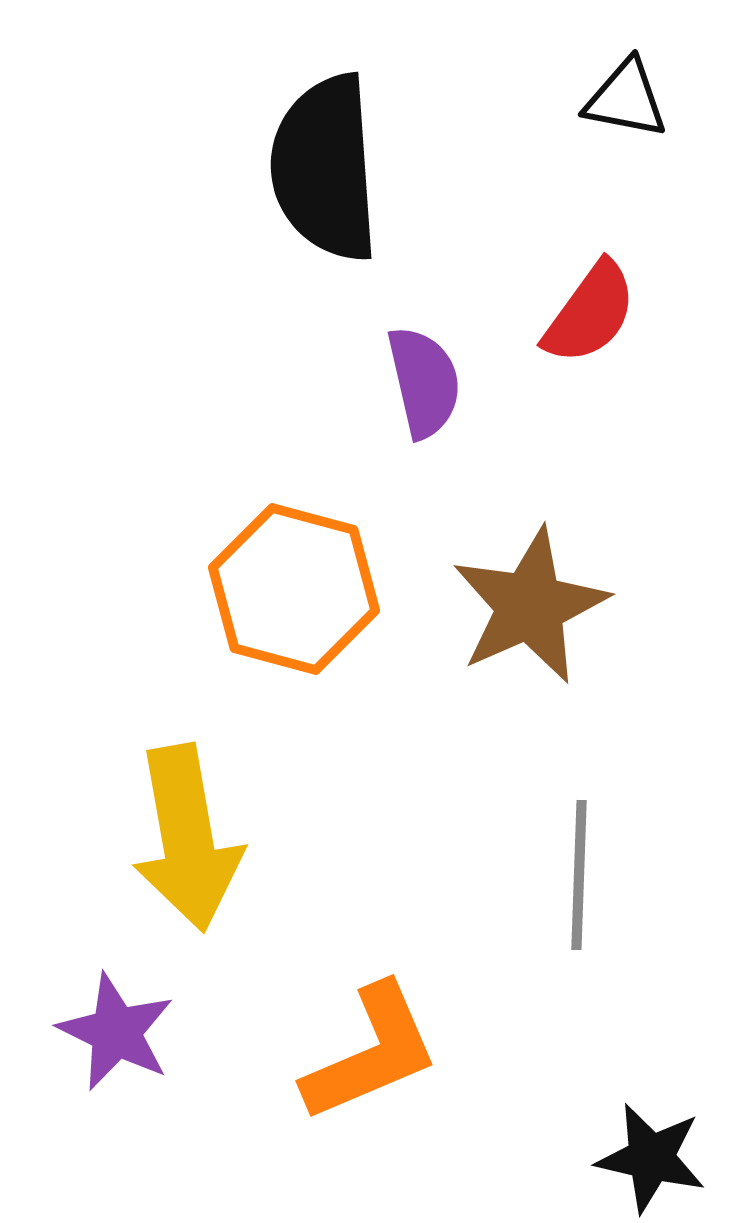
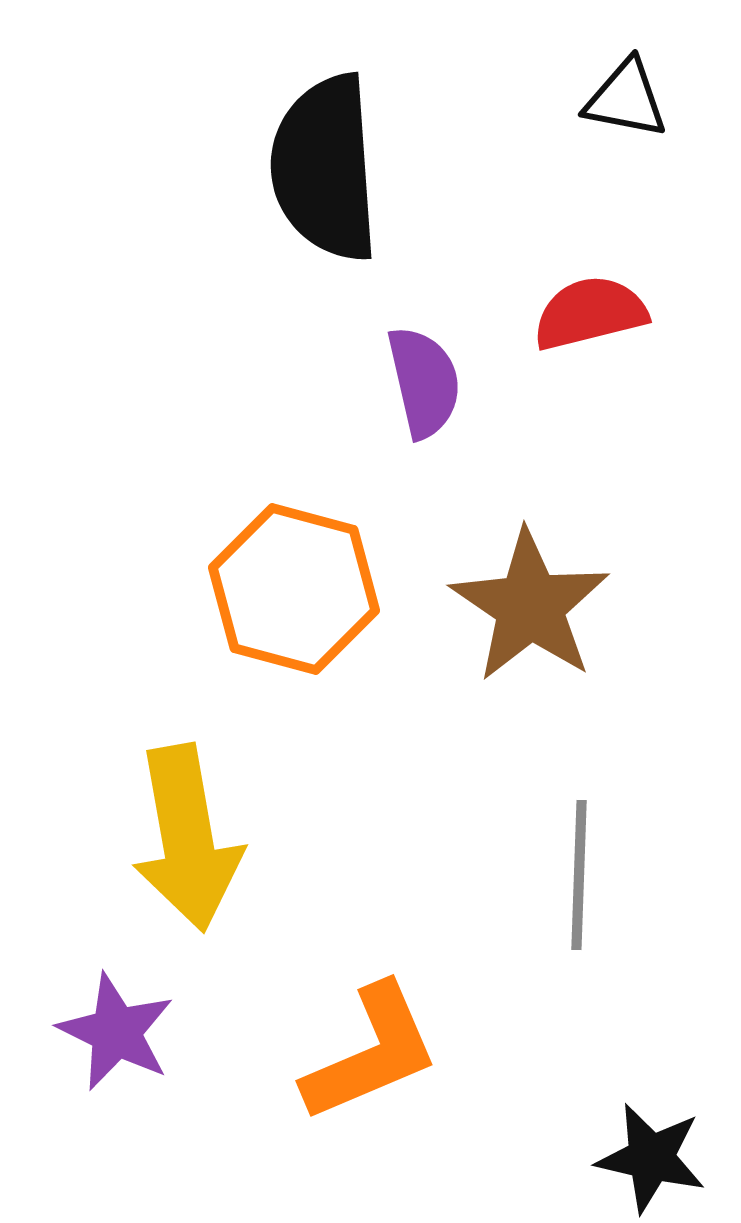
red semicircle: rotated 140 degrees counterclockwise
brown star: rotated 14 degrees counterclockwise
